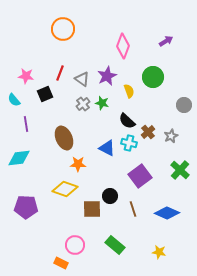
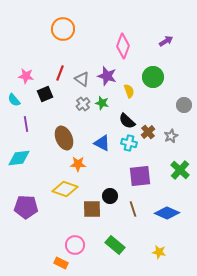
purple star: rotated 30 degrees counterclockwise
blue triangle: moved 5 px left, 5 px up
purple square: rotated 30 degrees clockwise
